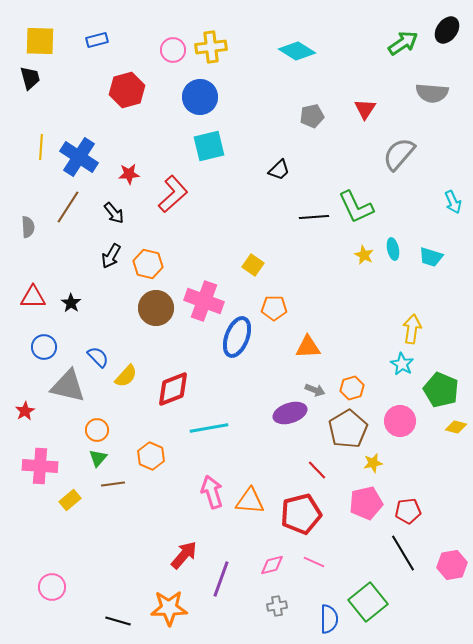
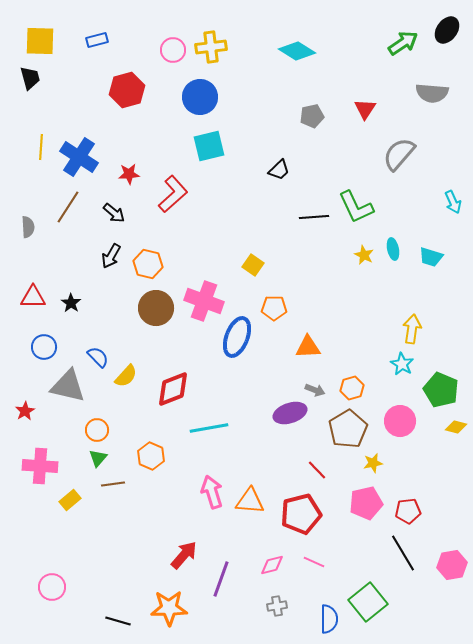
black arrow at (114, 213): rotated 10 degrees counterclockwise
